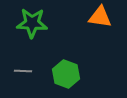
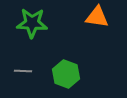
orange triangle: moved 3 px left
